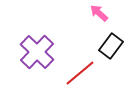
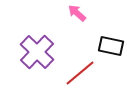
pink arrow: moved 22 px left
black rectangle: rotated 65 degrees clockwise
